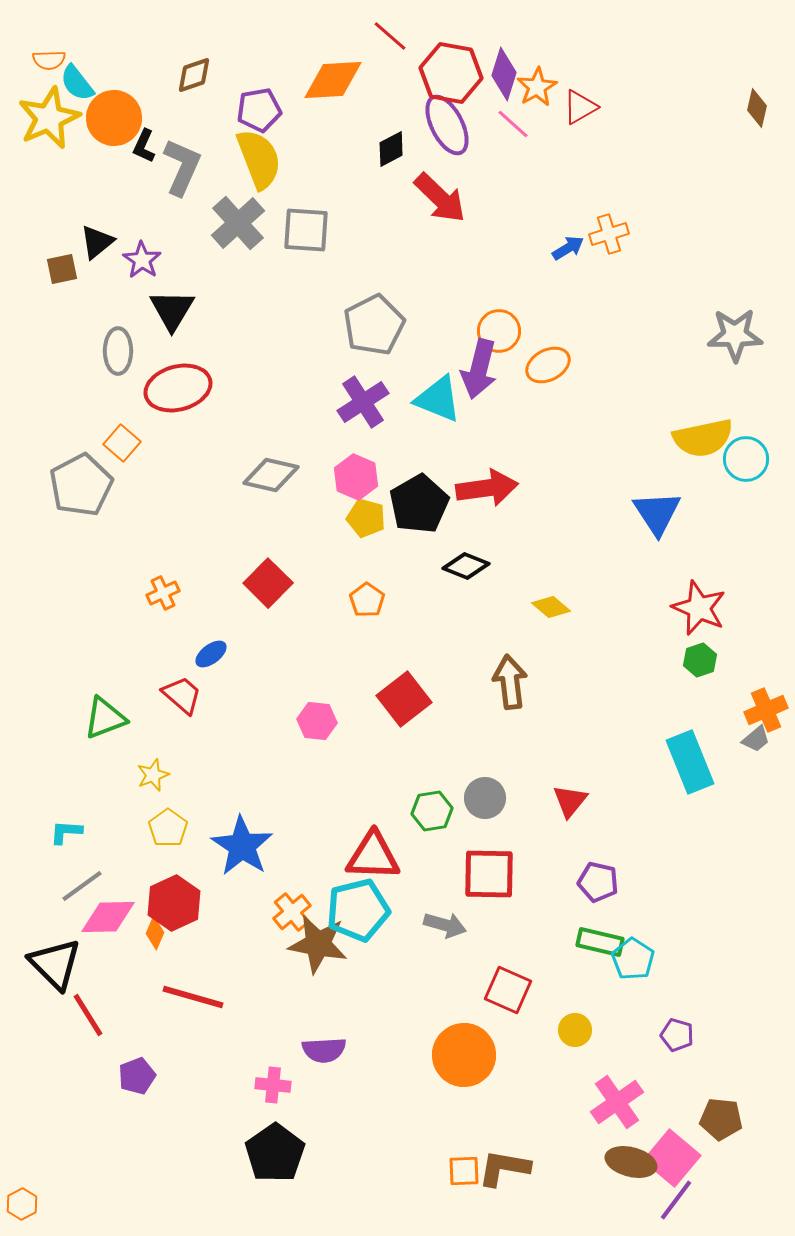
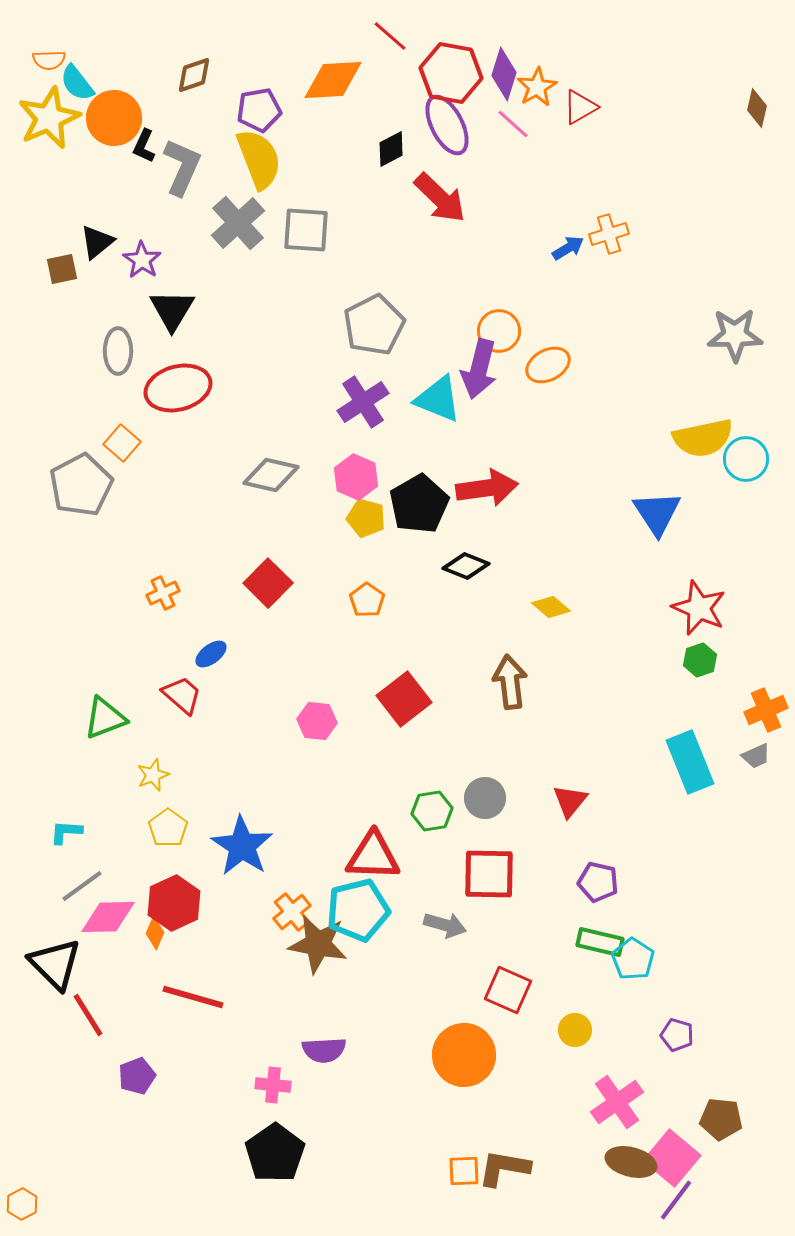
gray trapezoid at (756, 739): moved 17 px down; rotated 16 degrees clockwise
